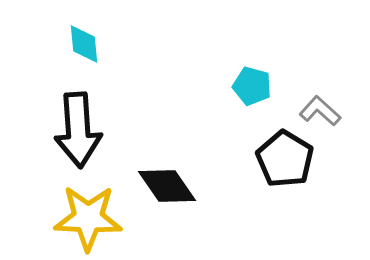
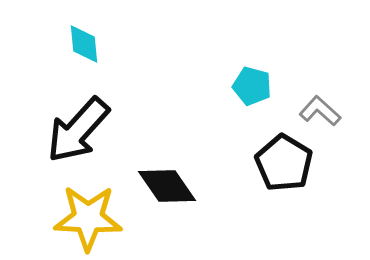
black arrow: rotated 46 degrees clockwise
black pentagon: moved 1 px left, 4 px down
